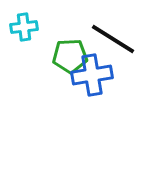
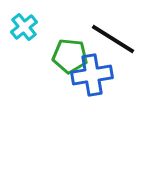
cyan cross: rotated 32 degrees counterclockwise
green pentagon: rotated 8 degrees clockwise
